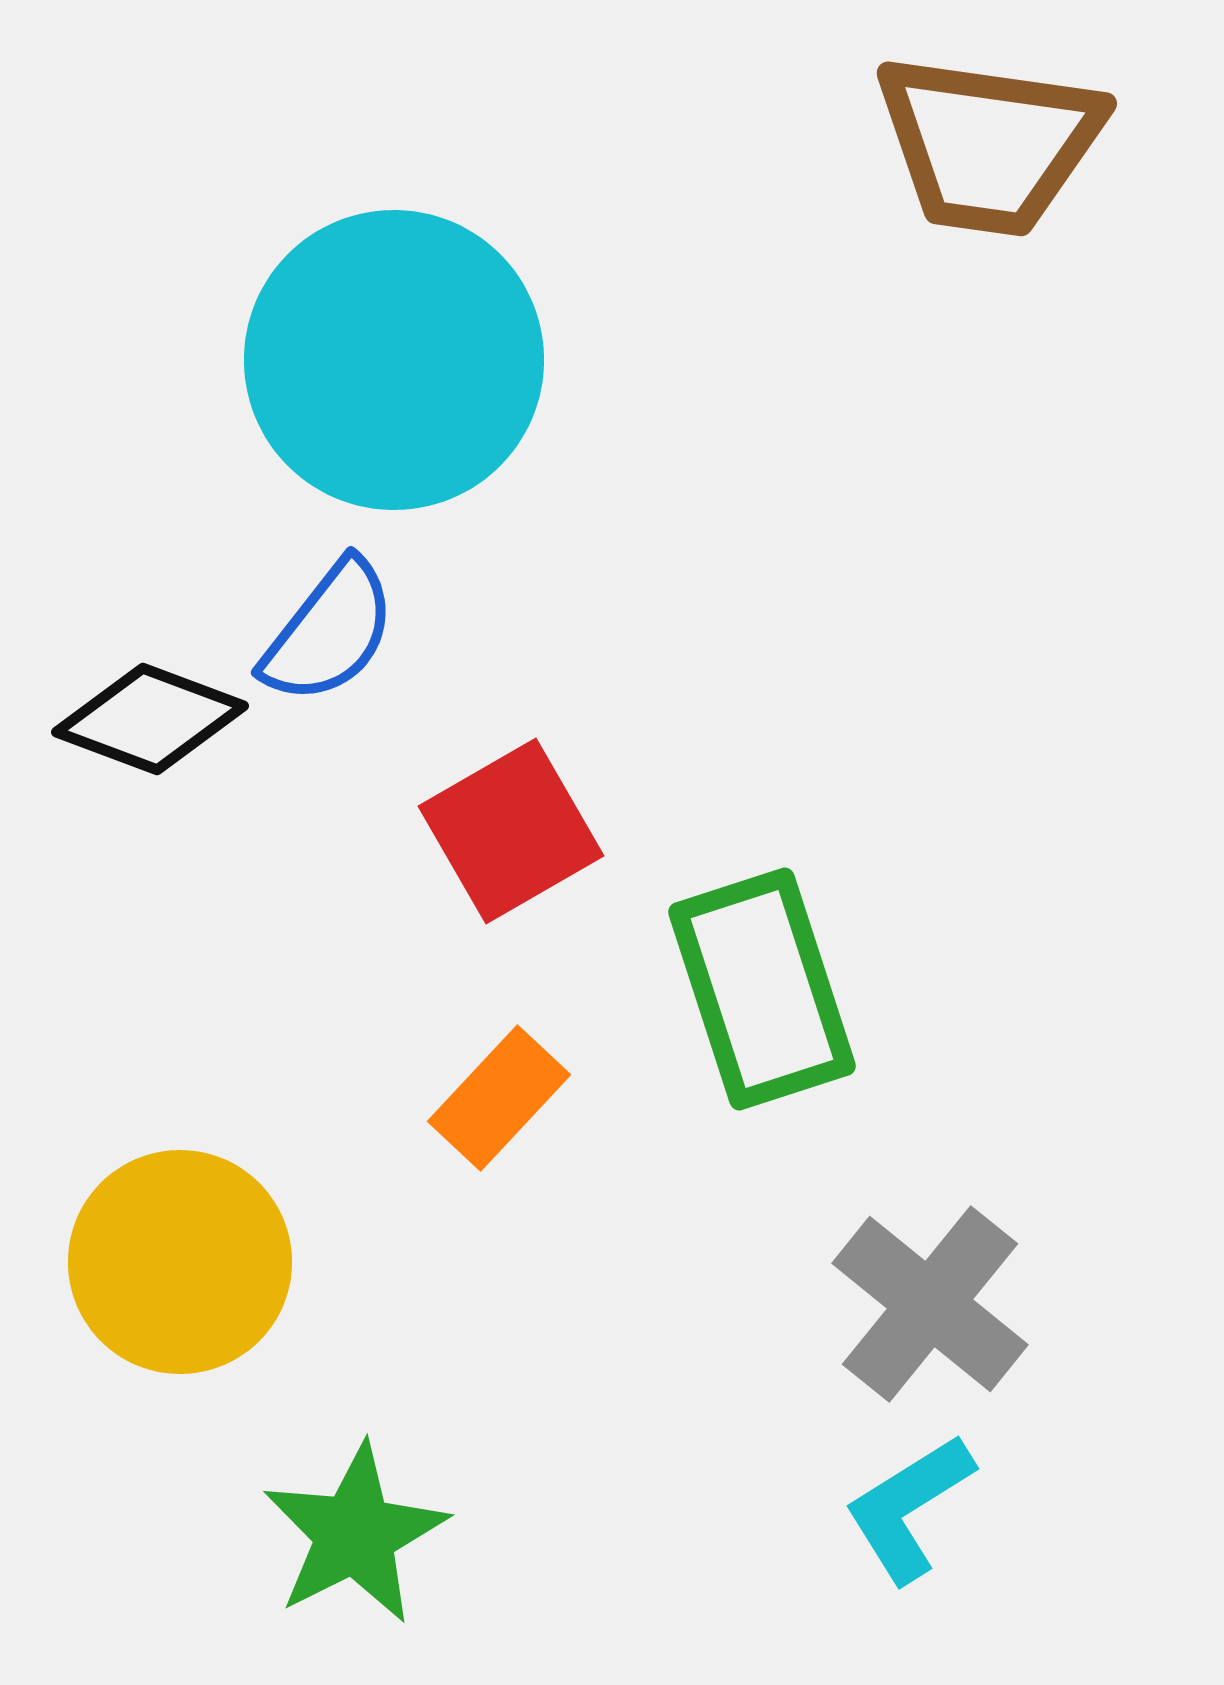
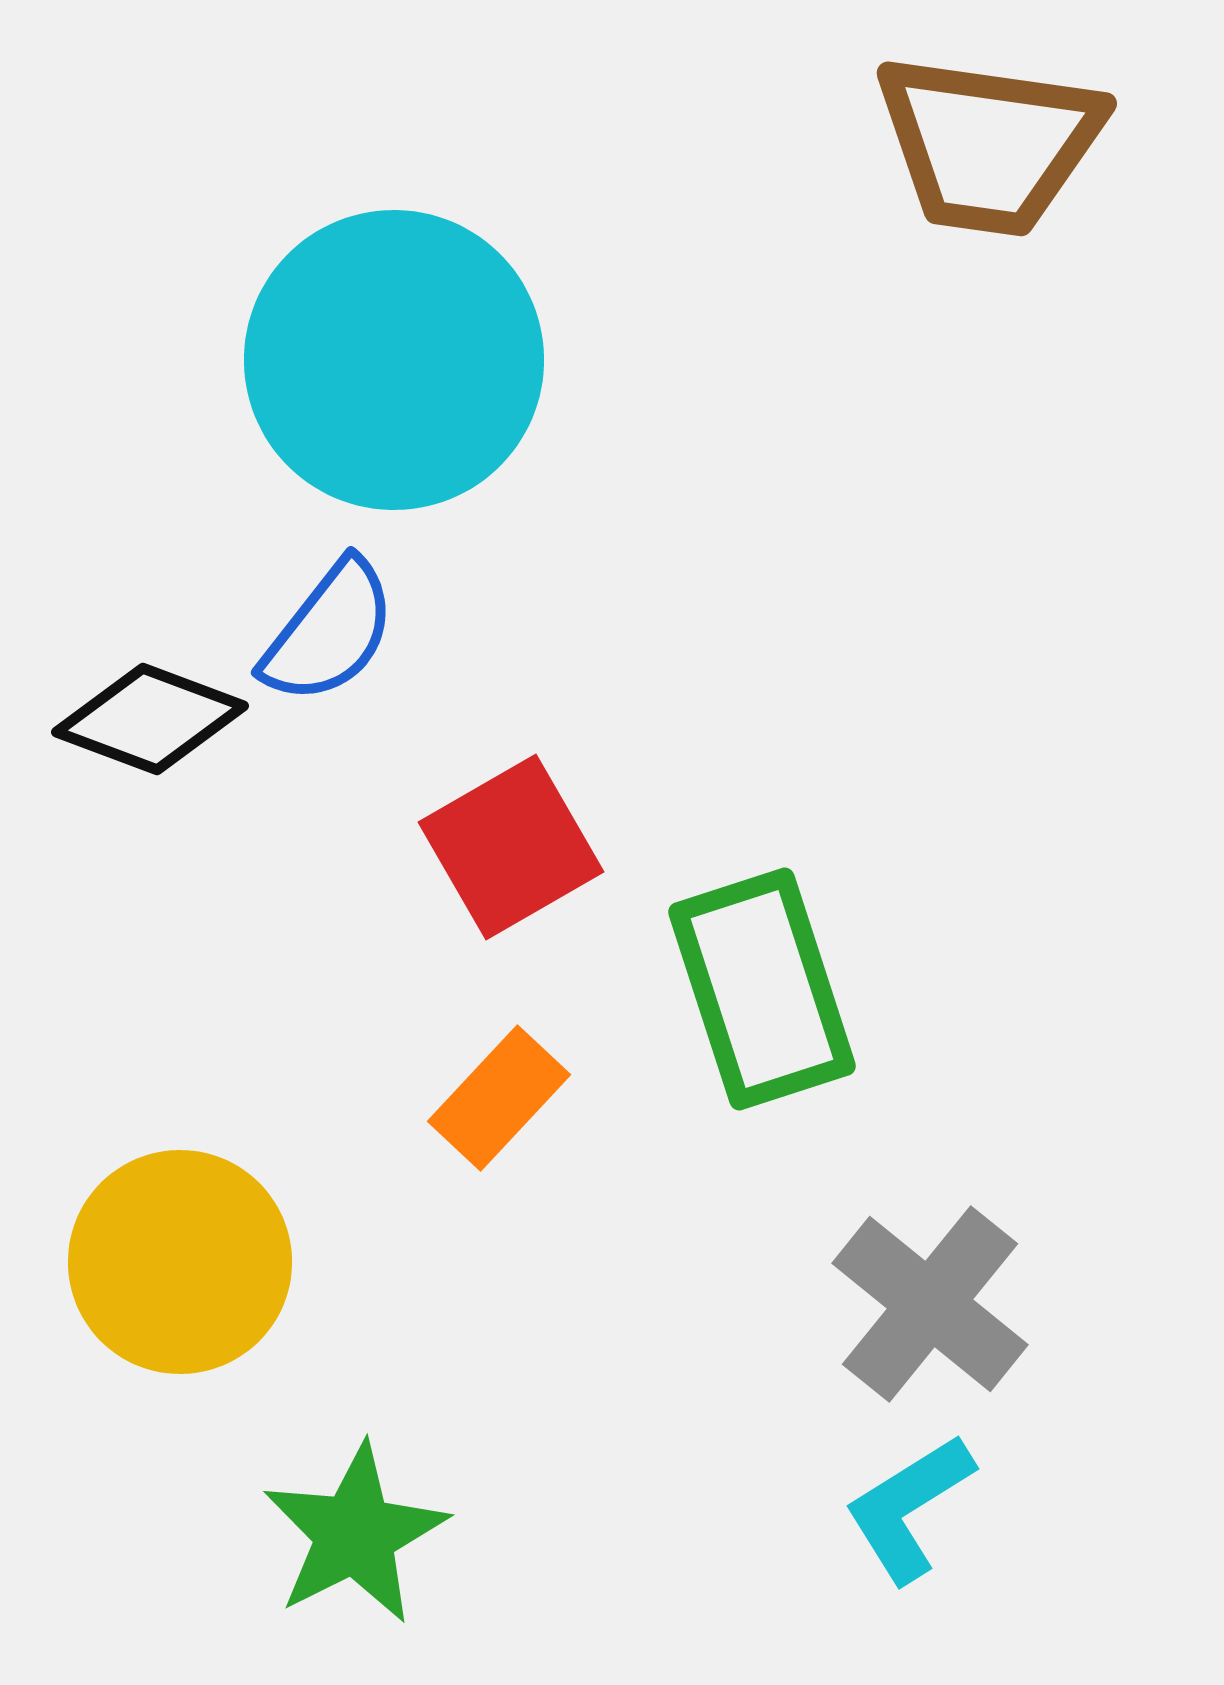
red square: moved 16 px down
